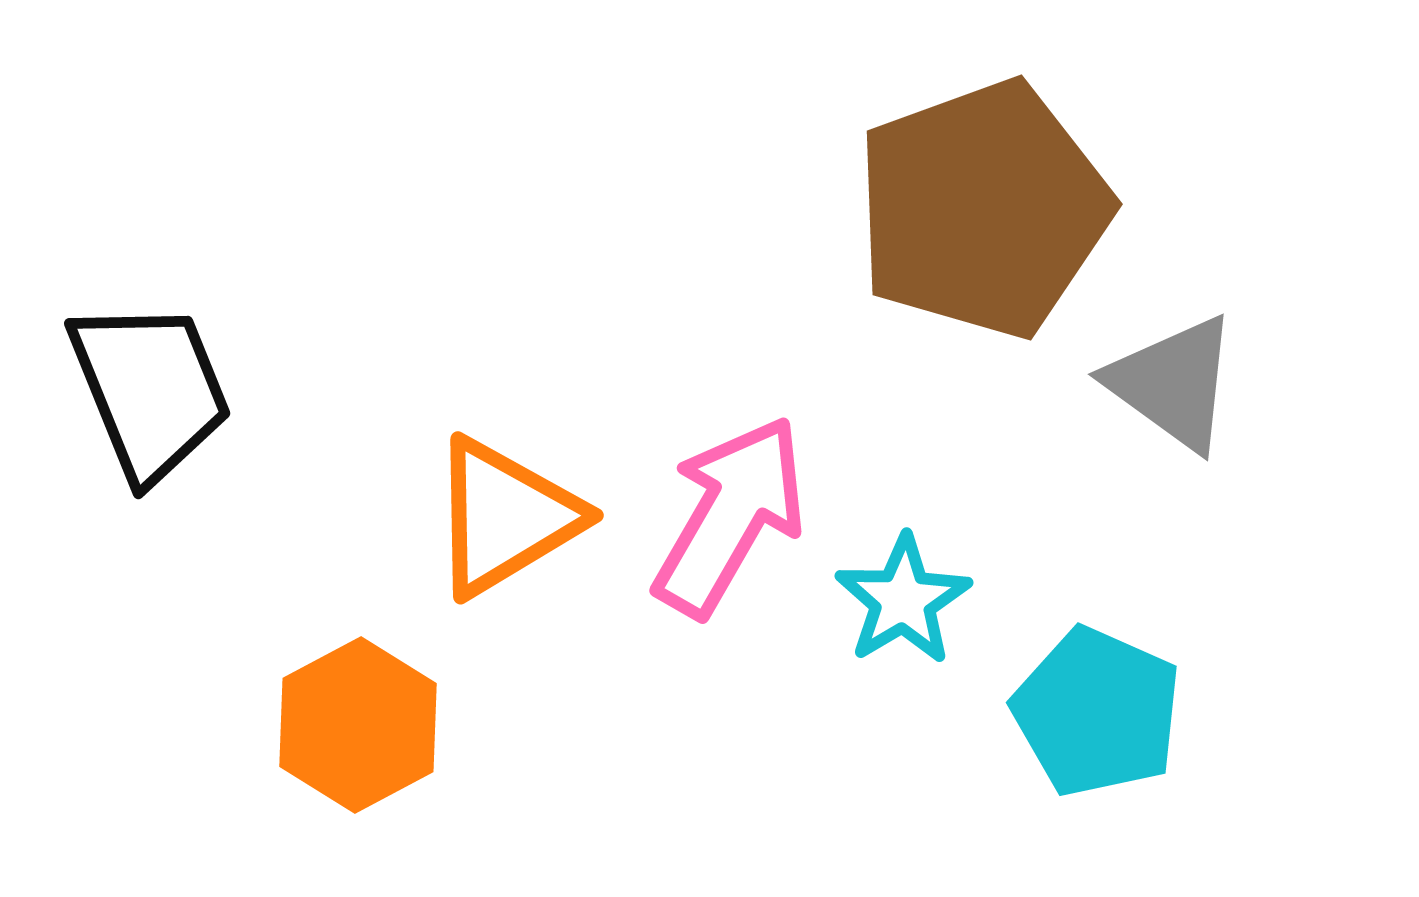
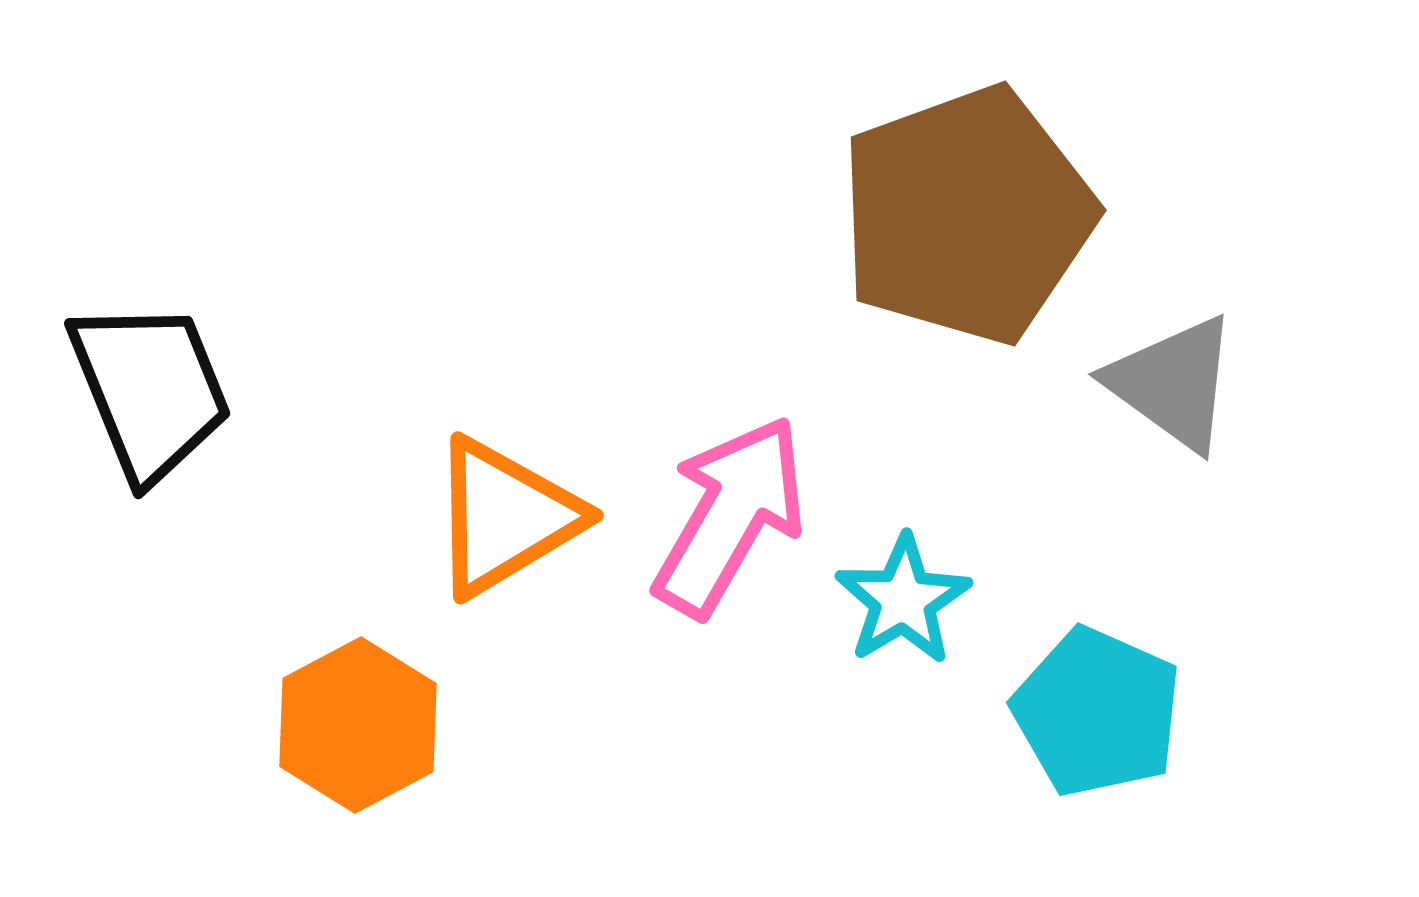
brown pentagon: moved 16 px left, 6 px down
